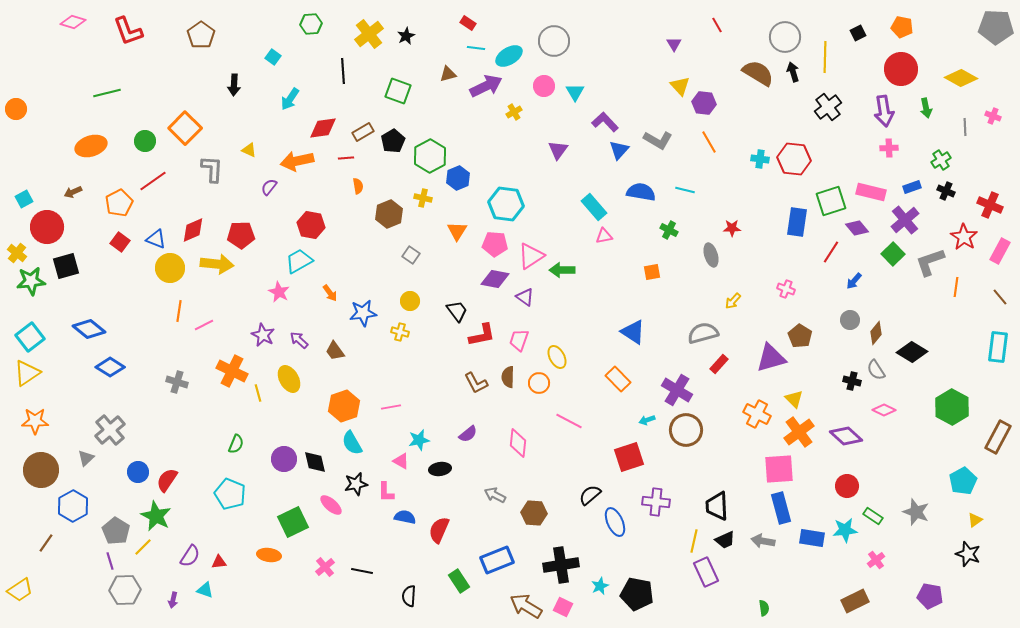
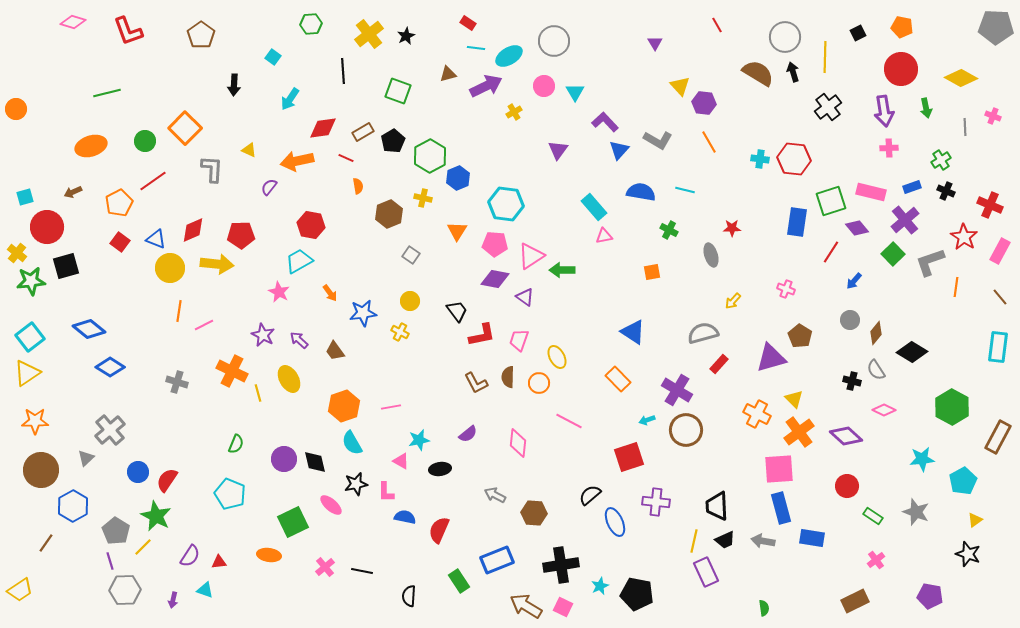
purple triangle at (674, 44): moved 19 px left, 1 px up
red line at (346, 158): rotated 28 degrees clockwise
cyan square at (24, 199): moved 1 px right, 2 px up; rotated 12 degrees clockwise
yellow cross at (400, 332): rotated 12 degrees clockwise
cyan star at (845, 530): moved 77 px right, 71 px up
